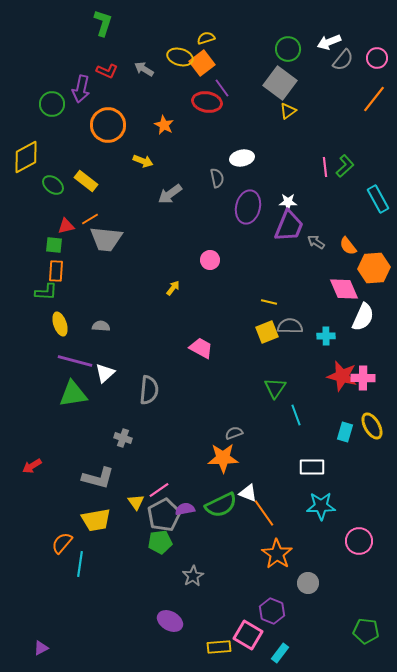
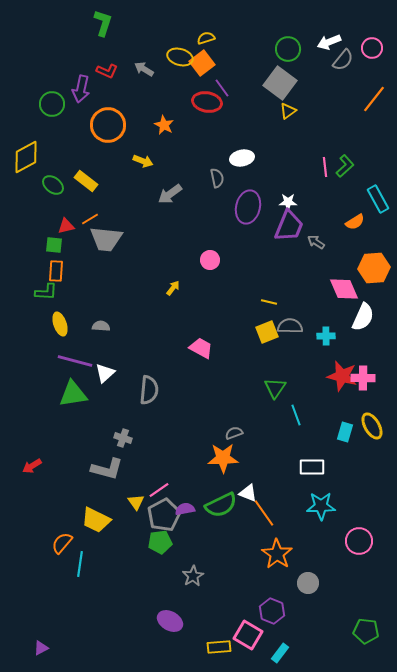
pink circle at (377, 58): moved 5 px left, 10 px up
orange semicircle at (348, 246): moved 7 px right, 24 px up; rotated 84 degrees counterclockwise
gray L-shape at (98, 478): moved 9 px right, 9 px up
yellow trapezoid at (96, 520): rotated 36 degrees clockwise
